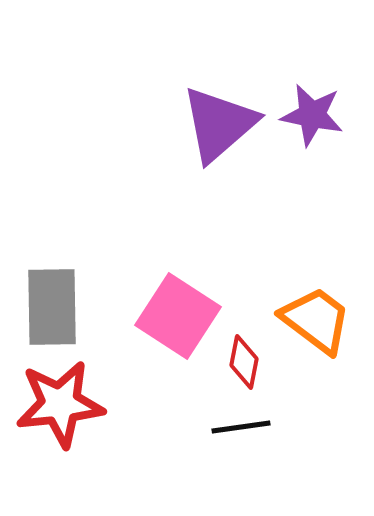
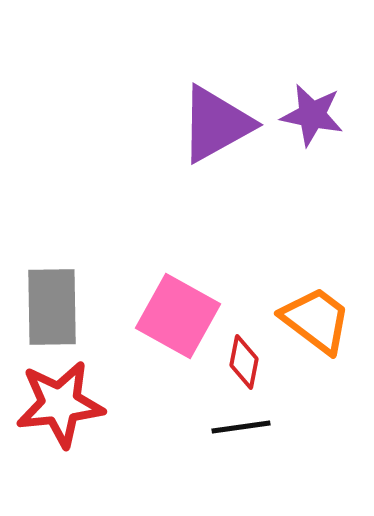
purple triangle: moved 3 px left; rotated 12 degrees clockwise
pink square: rotated 4 degrees counterclockwise
